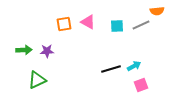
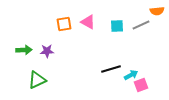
cyan arrow: moved 3 px left, 9 px down
